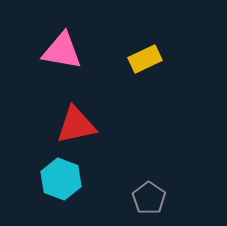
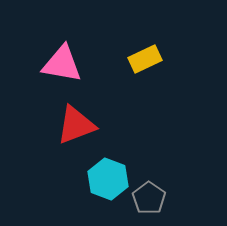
pink triangle: moved 13 px down
red triangle: rotated 9 degrees counterclockwise
cyan hexagon: moved 47 px right
